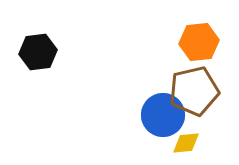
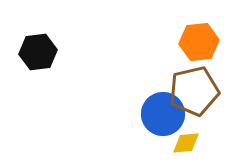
blue circle: moved 1 px up
